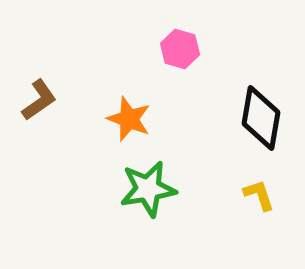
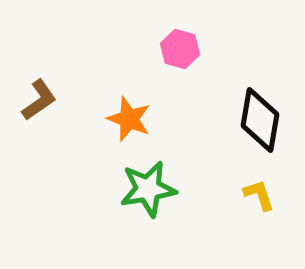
black diamond: moved 1 px left, 2 px down
